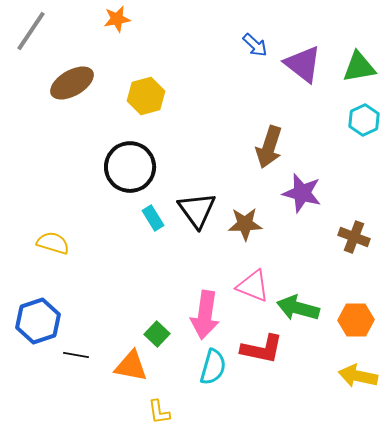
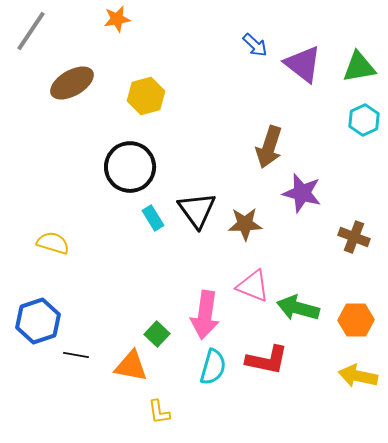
red L-shape: moved 5 px right, 11 px down
